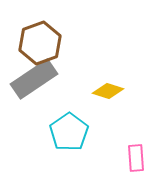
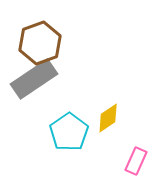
yellow diamond: moved 27 px down; rotated 52 degrees counterclockwise
pink rectangle: moved 3 px down; rotated 28 degrees clockwise
